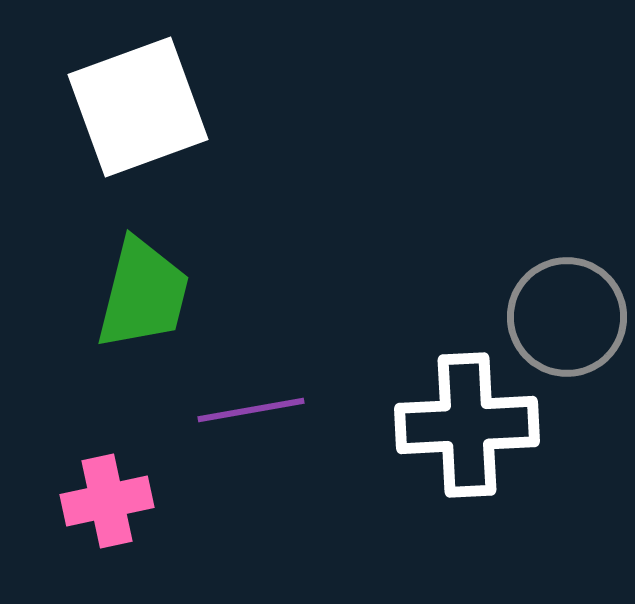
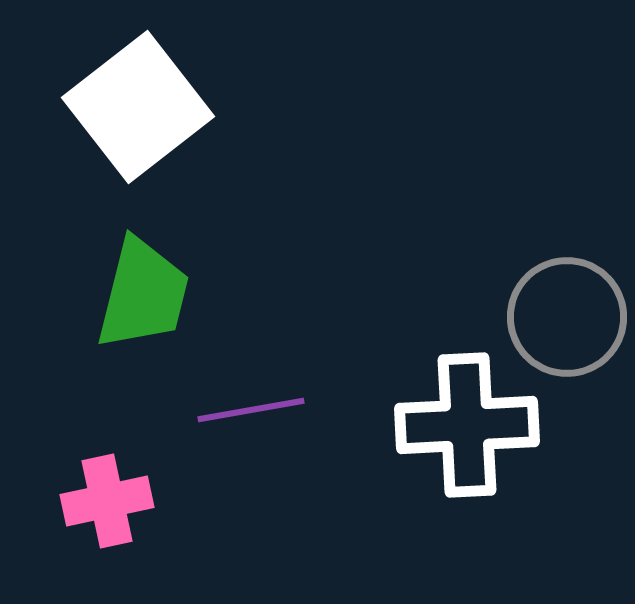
white square: rotated 18 degrees counterclockwise
